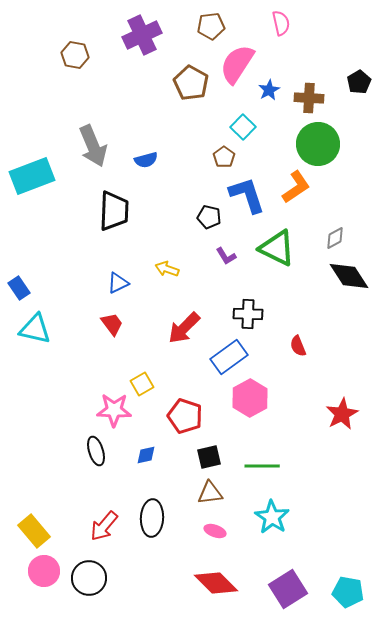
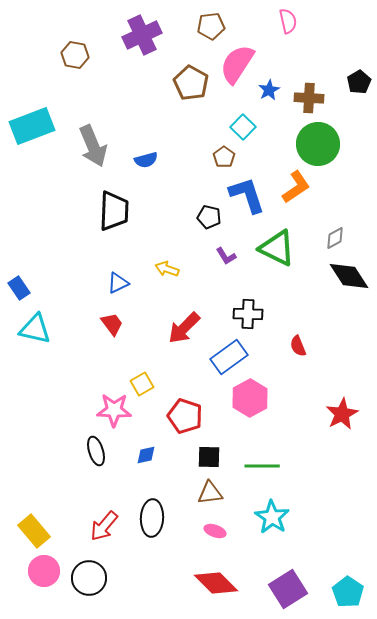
pink semicircle at (281, 23): moved 7 px right, 2 px up
cyan rectangle at (32, 176): moved 50 px up
black square at (209, 457): rotated 15 degrees clockwise
cyan pentagon at (348, 592): rotated 24 degrees clockwise
